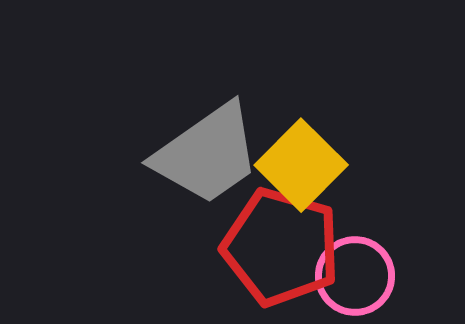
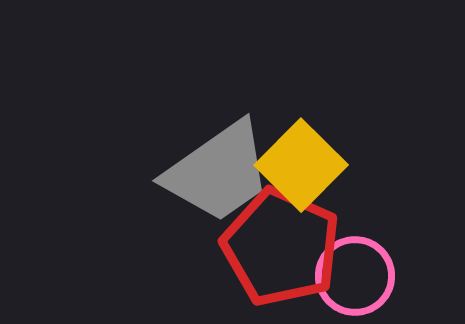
gray trapezoid: moved 11 px right, 18 px down
red pentagon: rotated 8 degrees clockwise
